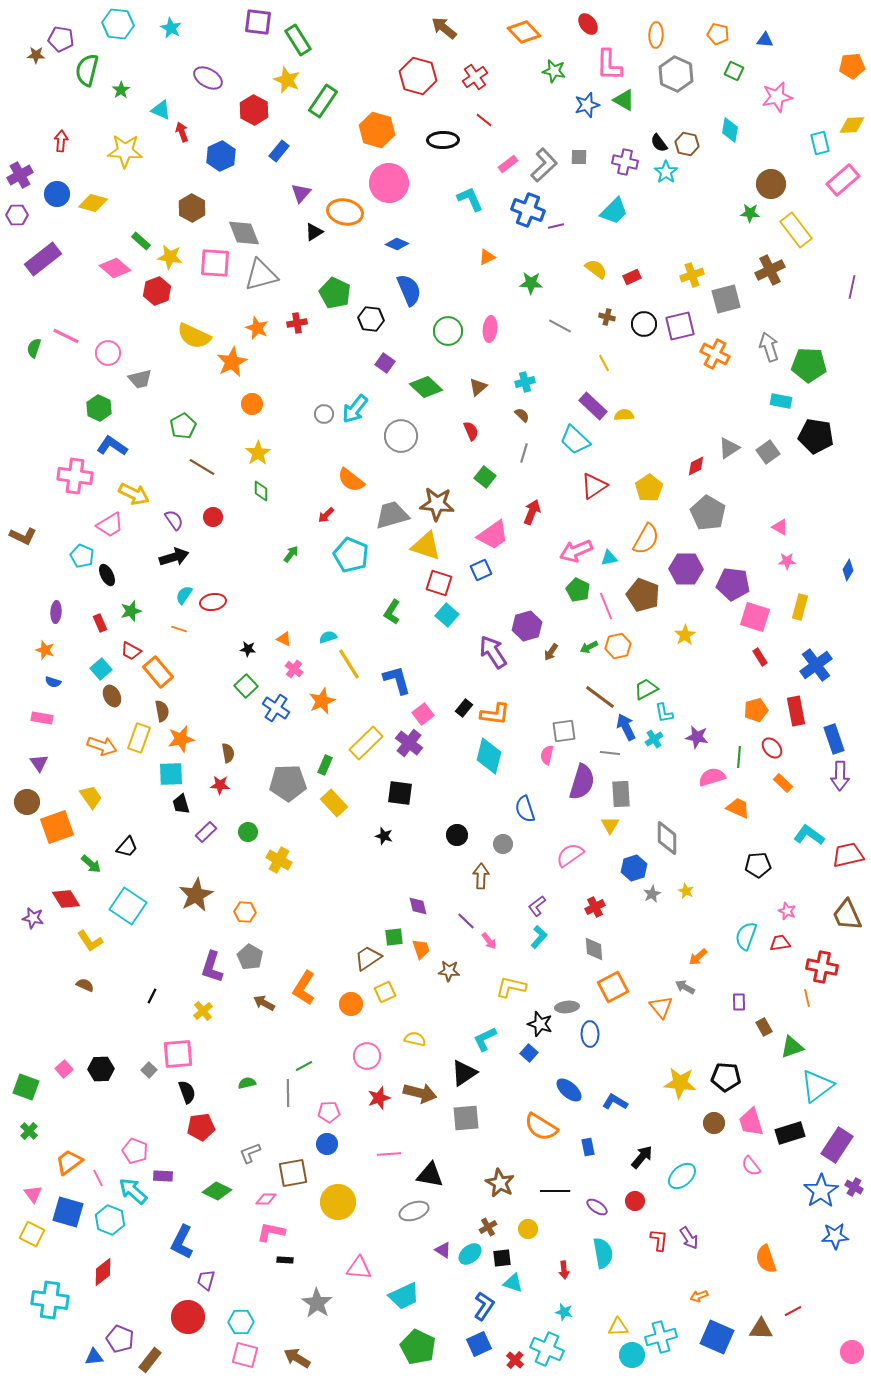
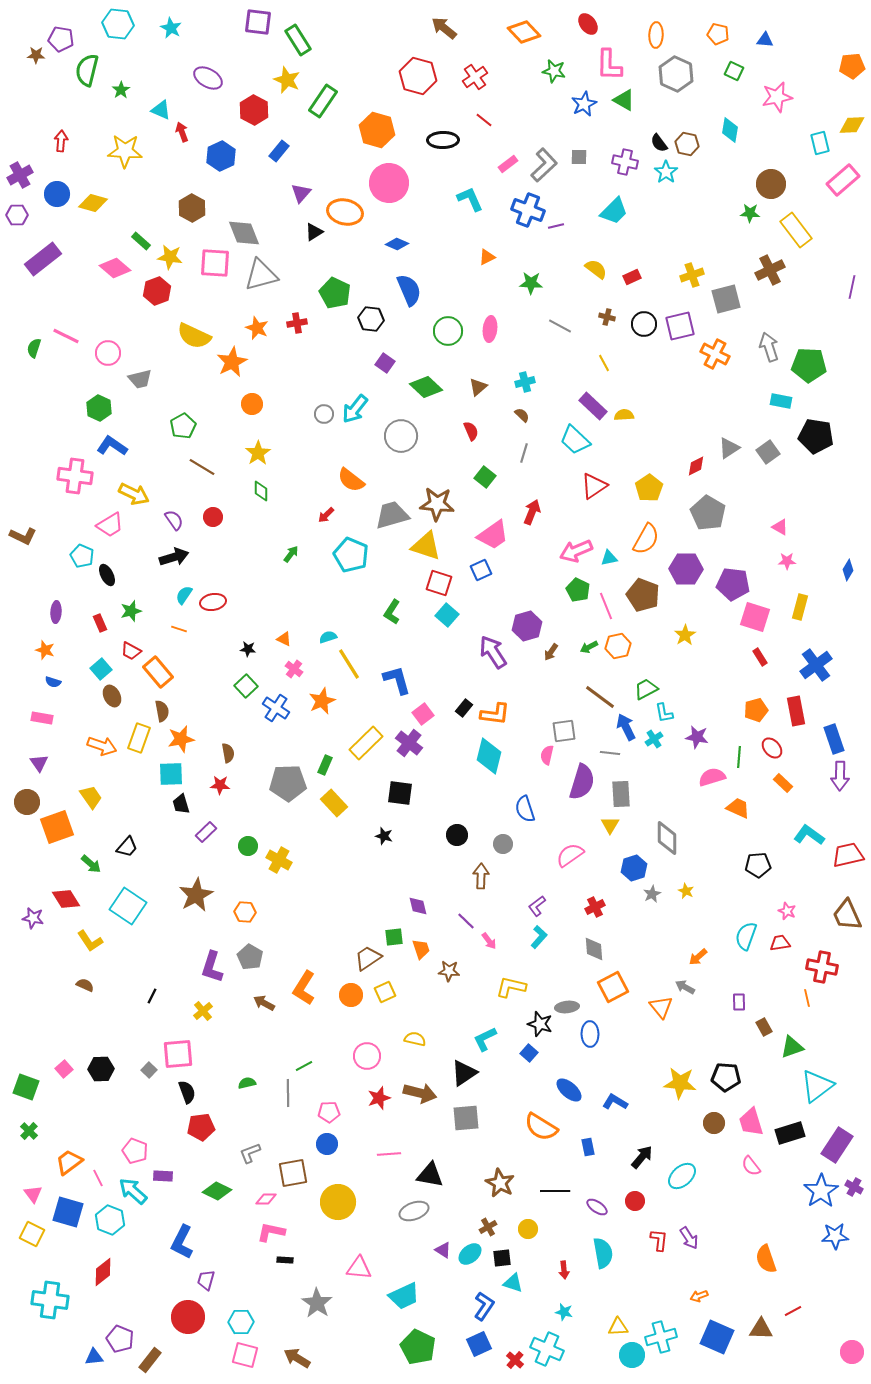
blue star at (587, 105): moved 3 px left, 1 px up; rotated 10 degrees counterclockwise
green circle at (248, 832): moved 14 px down
orange circle at (351, 1004): moved 9 px up
